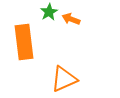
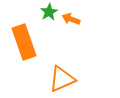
orange rectangle: rotated 12 degrees counterclockwise
orange triangle: moved 2 px left
